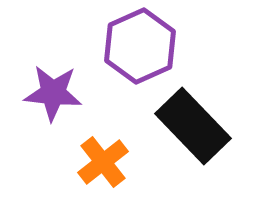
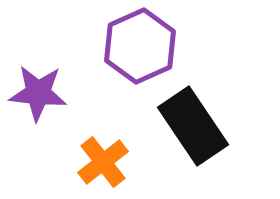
purple star: moved 15 px left
black rectangle: rotated 10 degrees clockwise
